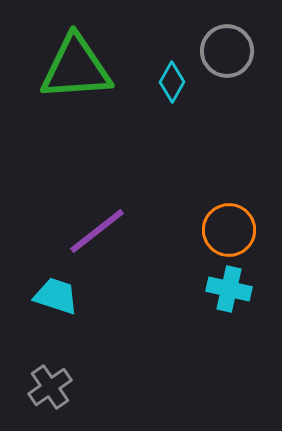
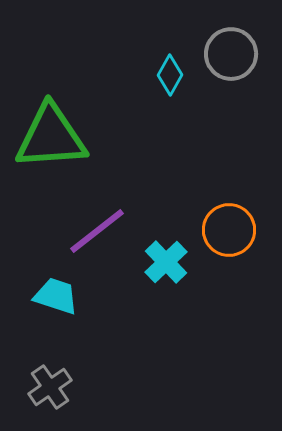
gray circle: moved 4 px right, 3 px down
green triangle: moved 25 px left, 69 px down
cyan diamond: moved 2 px left, 7 px up
cyan cross: moved 63 px left, 27 px up; rotated 33 degrees clockwise
